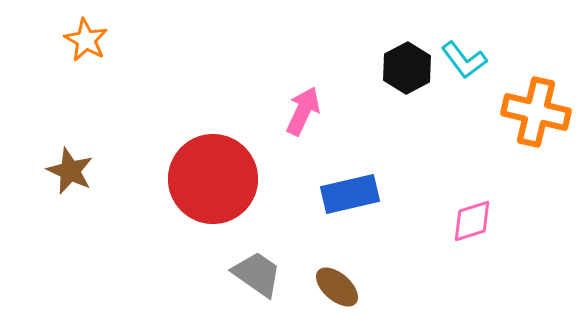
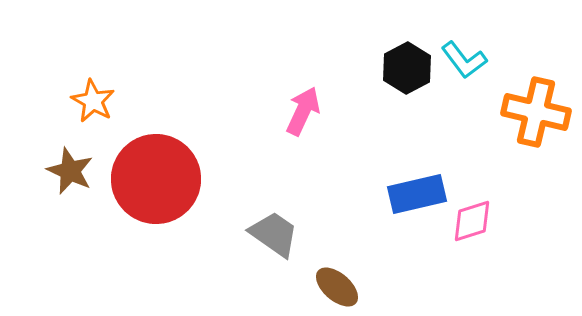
orange star: moved 7 px right, 61 px down
red circle: moved 57 px left
blue rectangle: moved 67 px right
gray trapezoid: moved 17 px right, 40 px up
